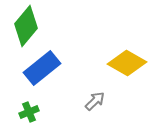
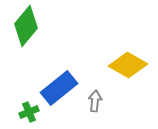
yellow diamond: moved 1 px right, 2 px down
blue rectangle: moved 17 px right, 20 px down
gray arrow: rotated 40 degrees counterclockwise
